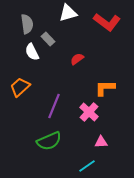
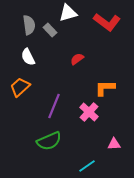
gray semicircle: moved 2 px right, 1 px down
gray rectangle: moved 2 px right, 9 px up
white semicircle: moved 4 px left, 5 px down
pink triangle: moved 13 px right, 2 px down
